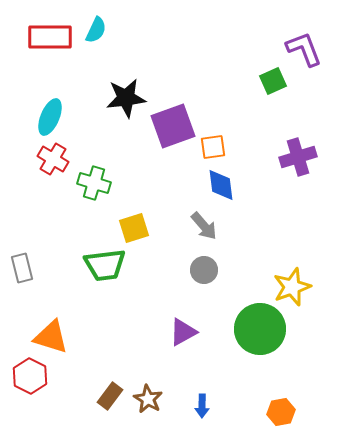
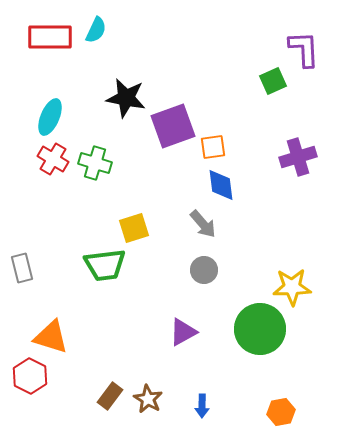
purple L-shape: rotated 18 degrees clockwise
black star: rotated 18 degrees clockwise
green cross: moved 1 px right, 20 px up
gray arrow: moved 1 px left, 2 px up
yellow star: rotated 18 degrees clockwise
